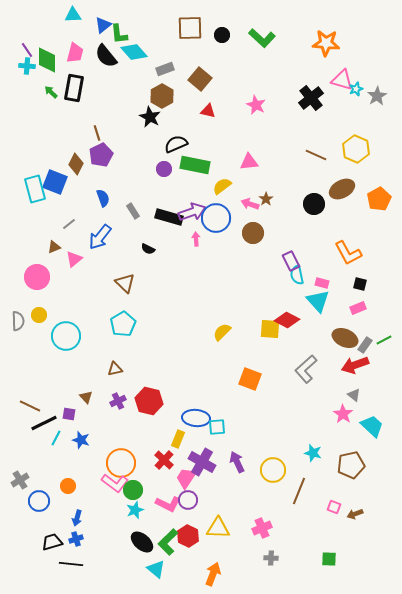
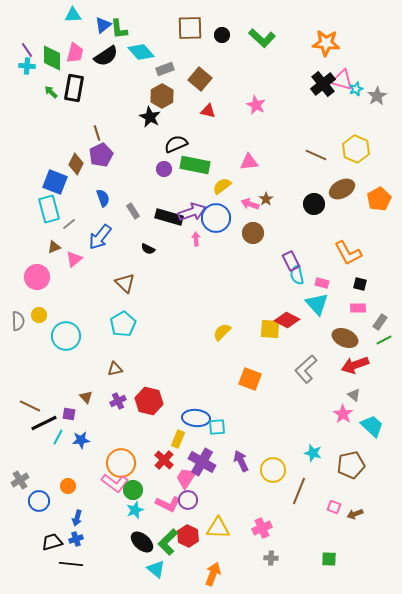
green L-shape at (119, 34): moved 5 px up
cyan diamond at (134, 52): moved 7 px right
black semicircle at (106, 56): rotated 85 degrees counterclockwise
green diamond at (47, 60): moved 5 px right, 2 px up
black cross at (311, 98): moved 12 px right, 14 px up
cyan rectangle at (35, 189): moved 14 px right, 20 px down
cyan triangle at (318, 301): moved 1 px left, 3 px down
pink rectangle at (358, 308): rotated 21 degrees clockwise
gray rectangle at (365, 345): moved 15 px right, 23 px up
cyan line at (56, 438): moved 2 px right, 1 px up
blue star at (81, 440): rotated 24 degrees counterclockwise
purple arrow at (237, 462): moved 4 px right, 1 px up
